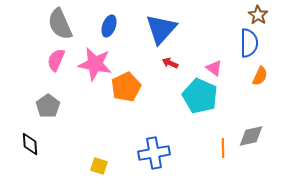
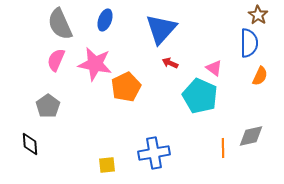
blue ellipse: moved 4 px left, 6 px up
yellow square: moved 8 px right, 1 px up; rotated 24 degrees counterclockwise
